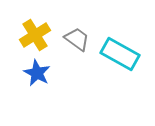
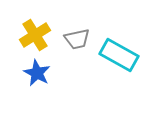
gray trapezoid: rotated 132 degrees clockwise
cyan rectangle: moved 1 px left, 1 px down
